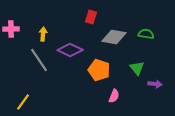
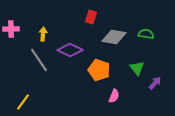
purple arrow: moved 1 px up; rotated 56 degrees counterclockwise
